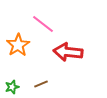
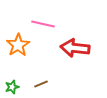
pink line: rotated 25 degrees counterclockwise
red arrow: moved 7 px right, 4 px up
